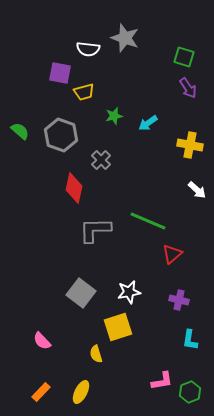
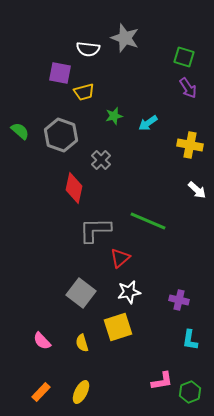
red triangle: moved 52 px left, 4 px down
yellow semicircle: moved 14 px left, 11 px up
